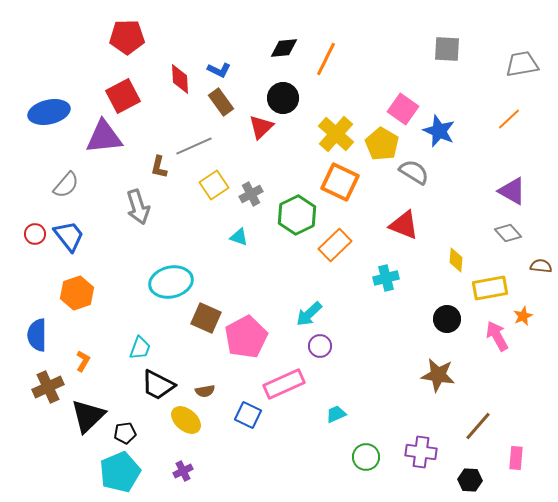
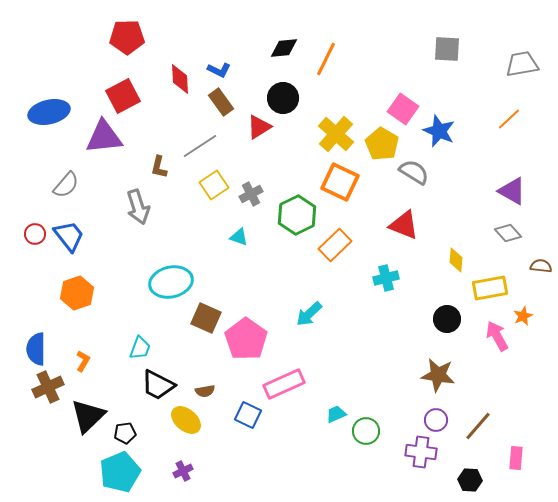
red triangle at (261, 127): moved 2 px left; rotated 12 degrees clockwise
gray line at (194, 146): moved 6 px right; rotated 9 degrees counterclockwise
blue semicircle at (37, 335): moved 1 px left, 14 px down
pink pentagon at (246, 337): moved 2 px down; rotated 9 degrees counterclockwise
purple circle at (320, 346): moved 116 px right, 74 px down
green circle at (366, 457): moved 26 px up
